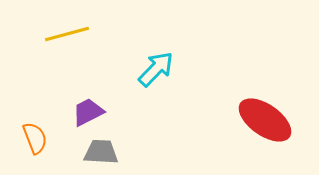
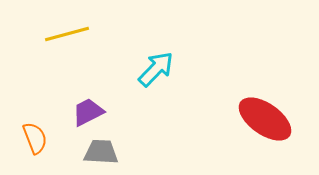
red ellipse: moved 1 px up
